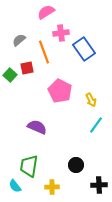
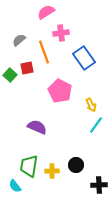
blue rectangle: moved 9 px down
yellow arrow: moved 5 px down
yellow cross: moved 16 px up
